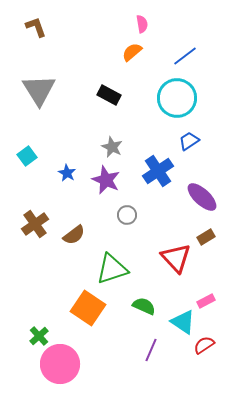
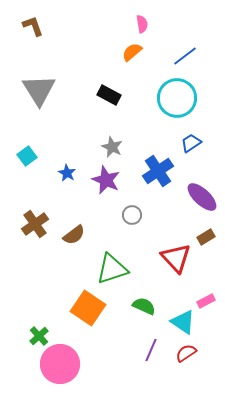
brown L-shape: moved 3 px left, 1 px up
blue trapezoid: moved 2 px right, 2 px down
gray circle: moved 5 px right
red semicircle: moved 18 px left, 8 px down
